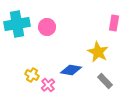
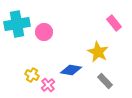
pink rectangle: rotated 49 degrees counterclockwise
pink circle: moved 3 px left, 5 px down
